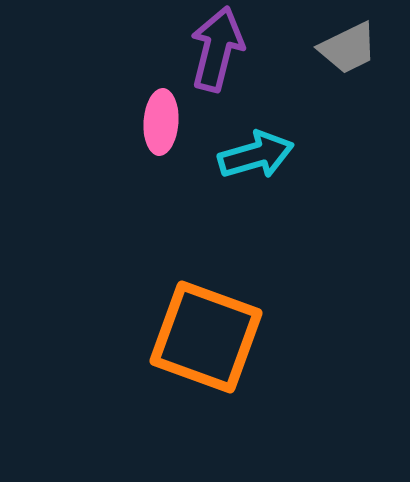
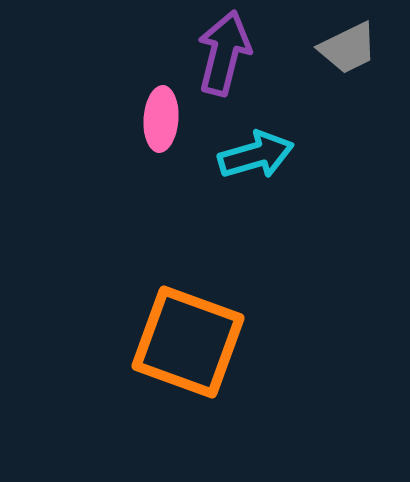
purple arrow: moved 7 px right, 4 px down
pink ellipse: moved 3 px up
orange square: moved 18 px left, 5 px down
